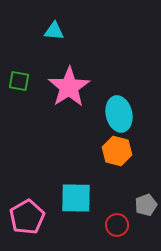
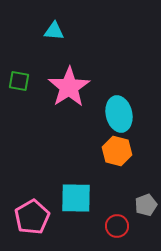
pink pentagon: moved 5 px right
red circle: moved 1 px down
